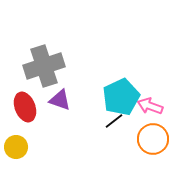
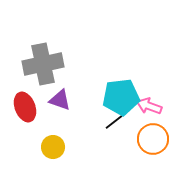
gray cross: moved 1 px left, 2 px up; rotated 6 degrees clockwise
cyan pentagon: rotated 18 degrees clockwise
pink arrow: moved 1 px left
black line: moved 1 px down
yellow circle: moved 37 px right
